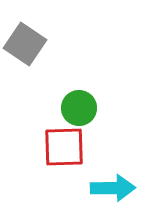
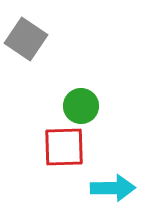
gray square: moved 1 px right, 5 px up
green circle: moved 2 px right, 2 px up
